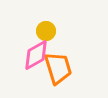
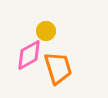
pink diamond: moved 7 px left
